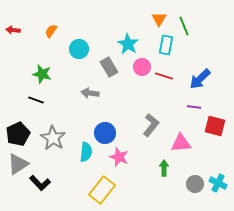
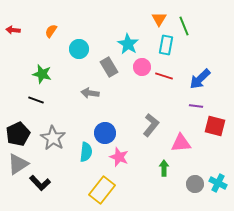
purple line: moved 2 px right, 1 px up
